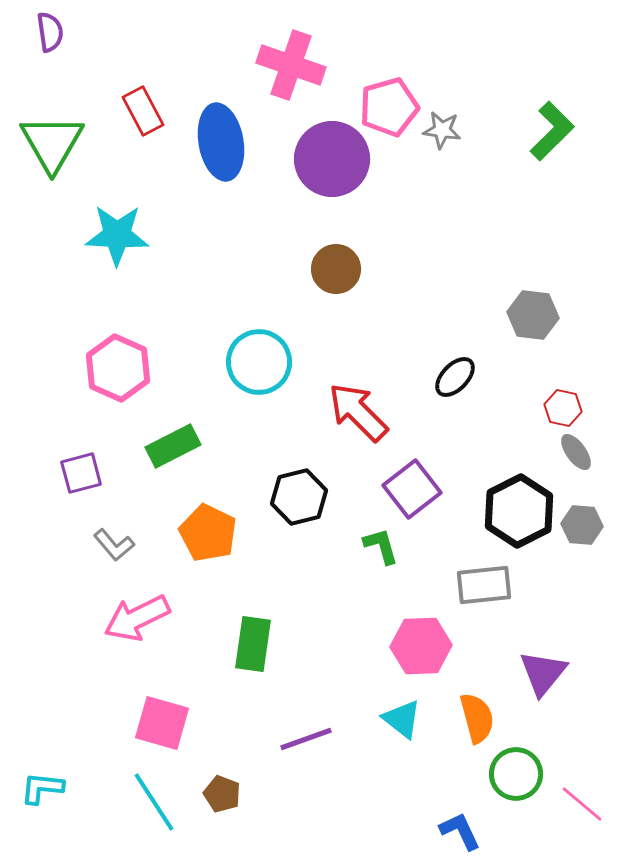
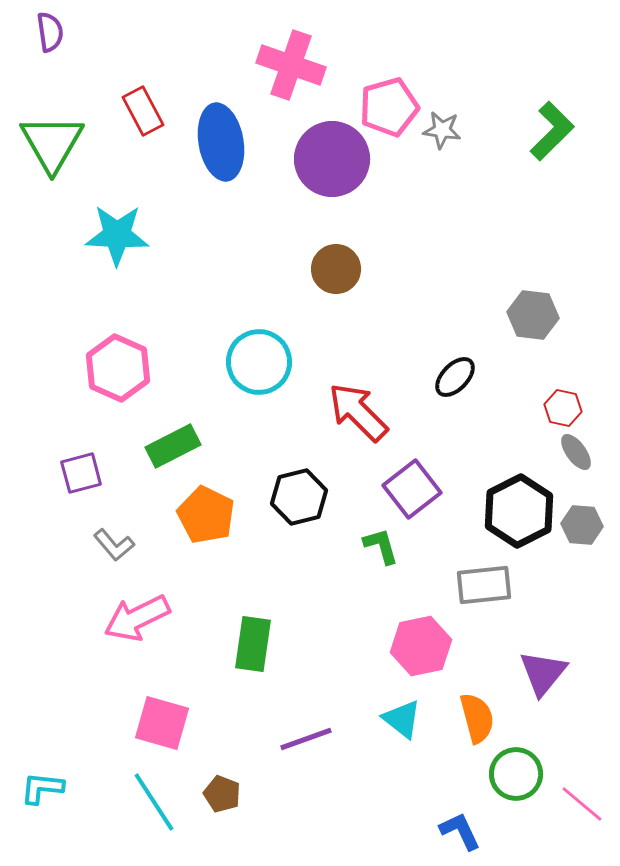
orange pentagon at (208, 533): moved 2 px left, 18 px up
pink hexagon at (421, 646): rotated 10 degrees counterclockwise
